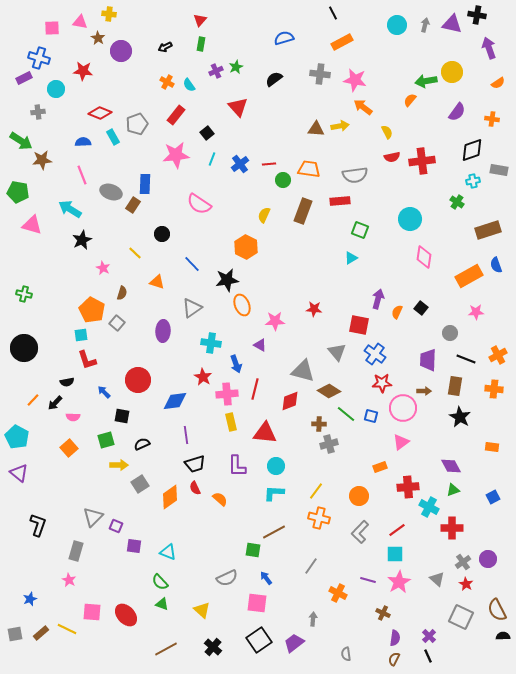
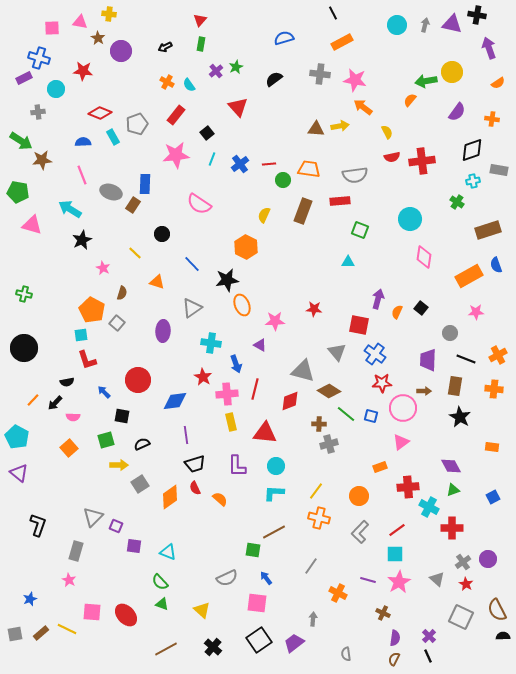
purple cross at (216, 71): rotated 16 degrees counterclockwise
cyan triangle at (351, 258): moved 3 px left, 4 px down; rotated 32 degrees clockwise
